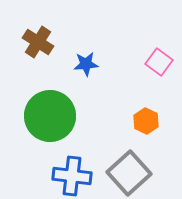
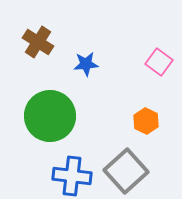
gray square: moved 3 px left, 2 px up
